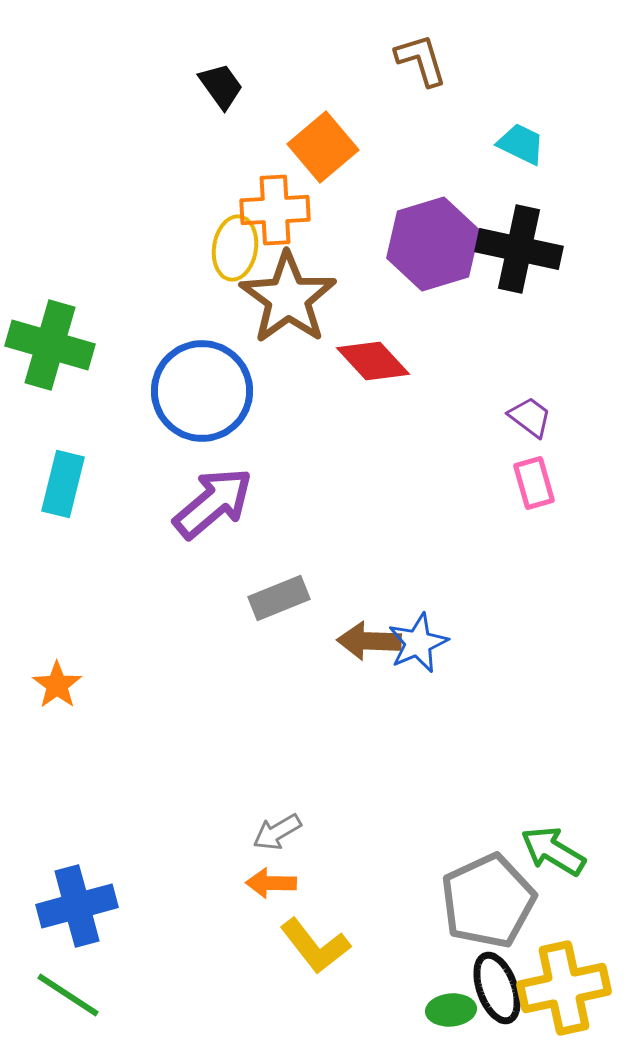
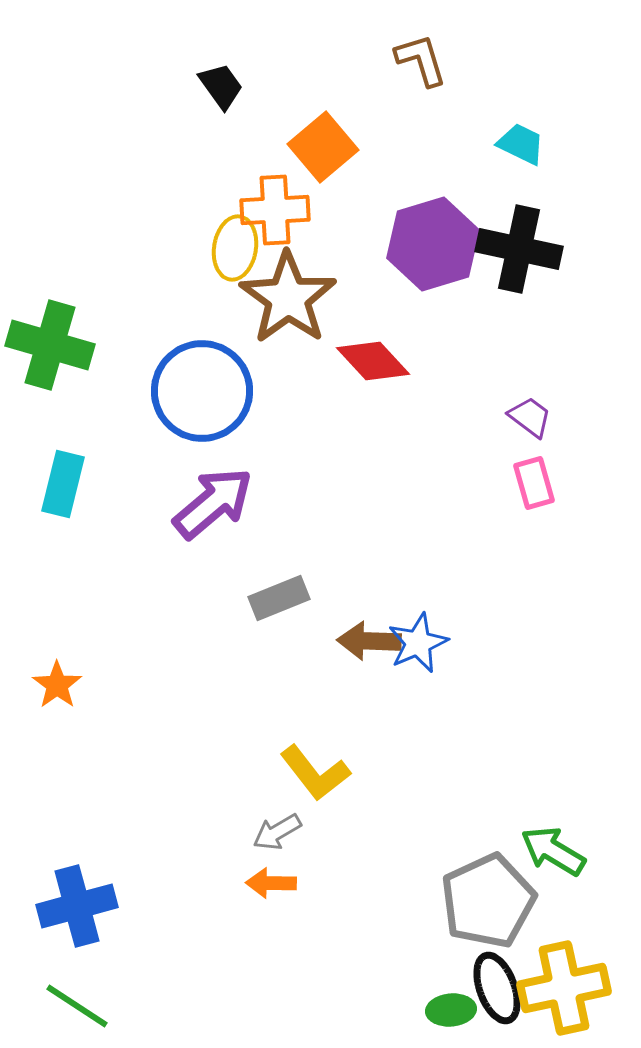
yellow L-shape: moved 173 px up
green line: moved 9 px right, 11 px down
